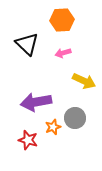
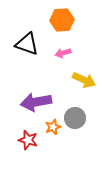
black triangle: rotated 25 degrees counterclockwise
yellow arrow: moved 1 px up
